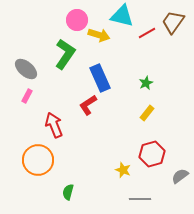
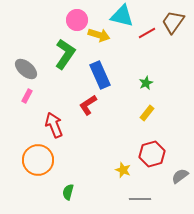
blue rectangle: moved 3 px up
